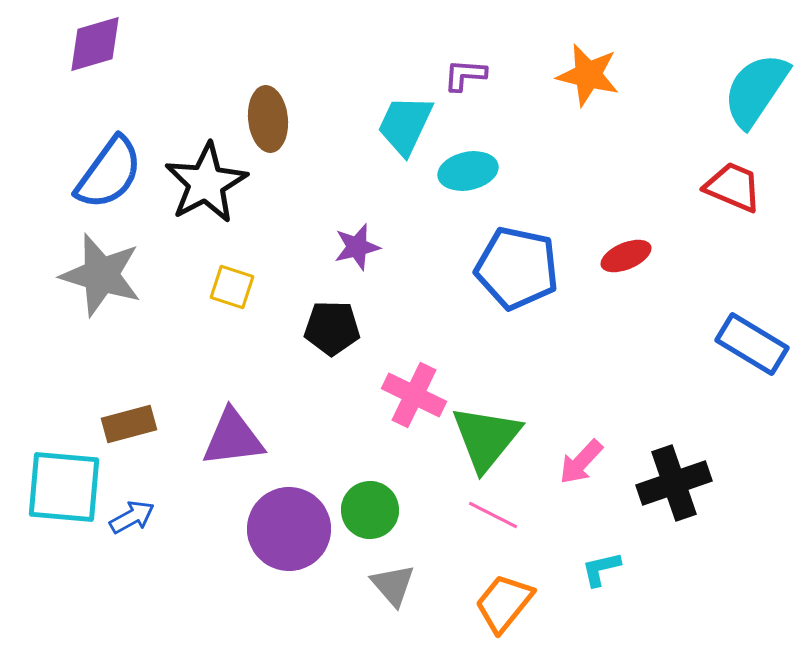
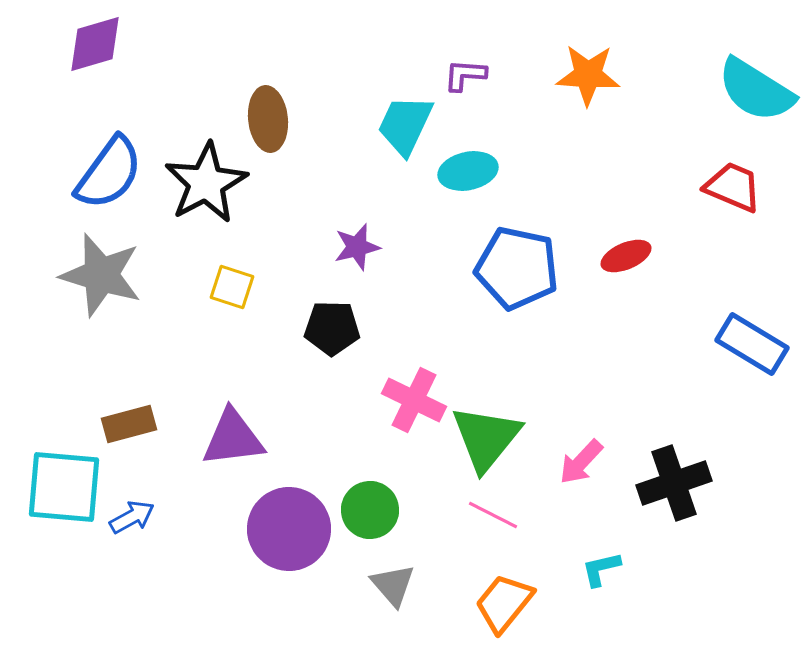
orange star: rotated 10 degrees counterclockwise
cyan semicircle: rotated 92 degrees counterclockwise
pink cross: moved 5 px down
